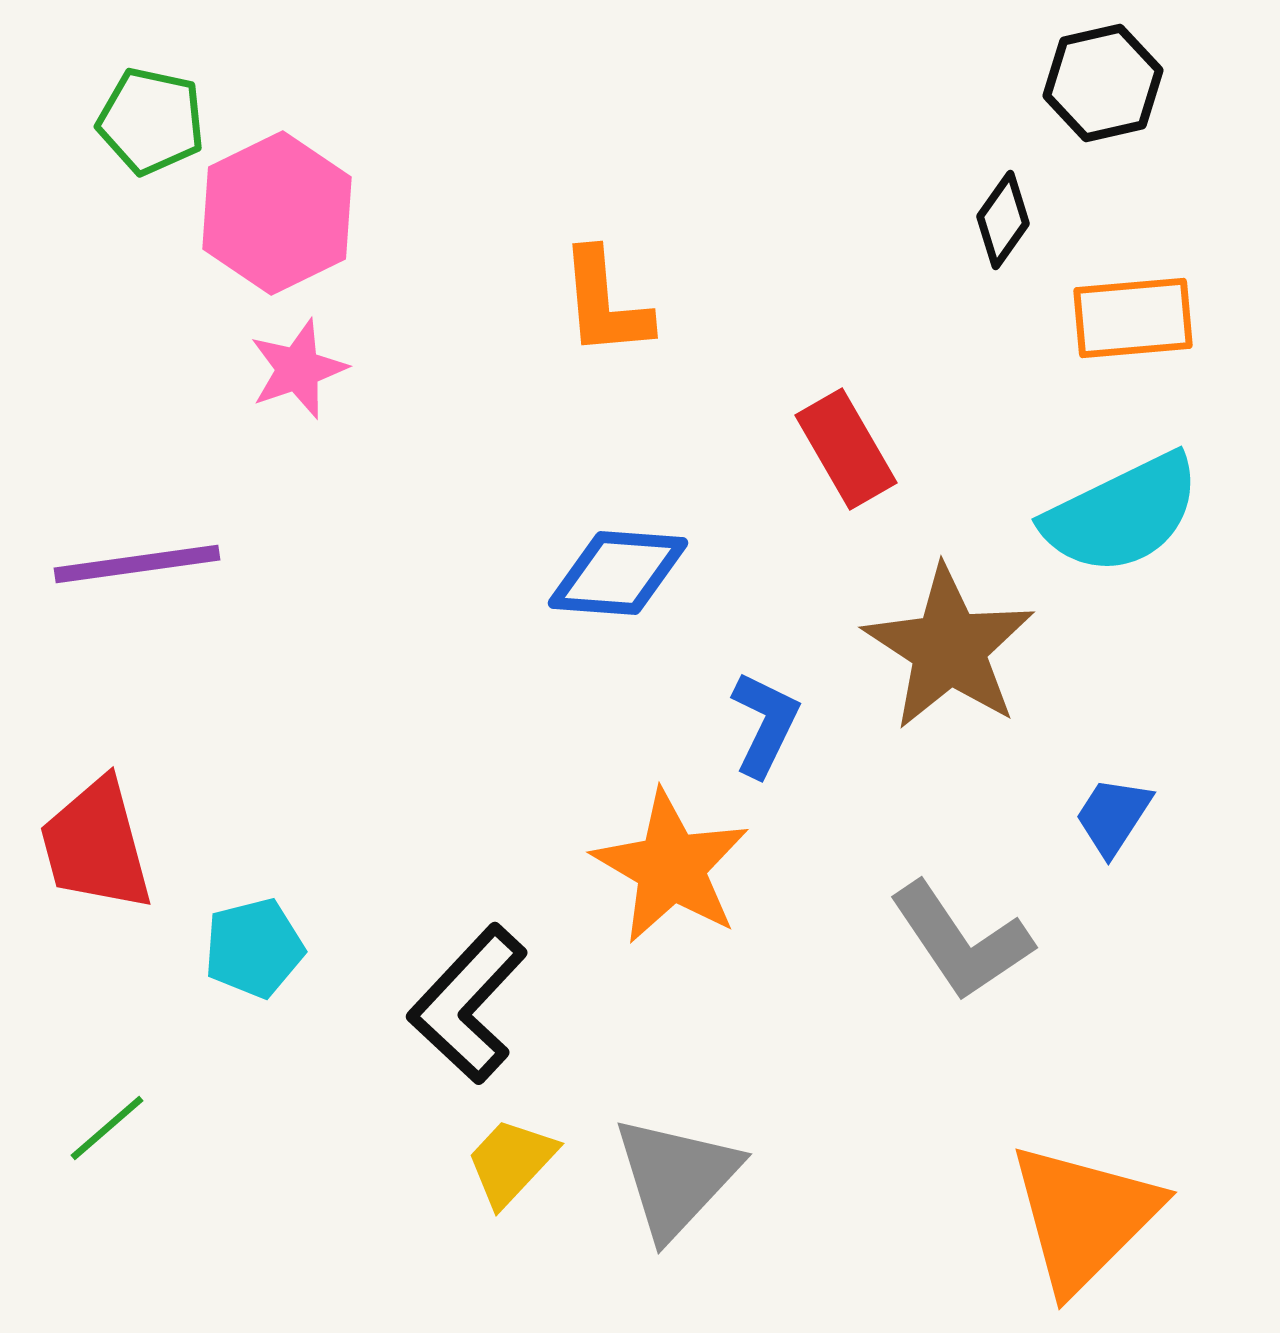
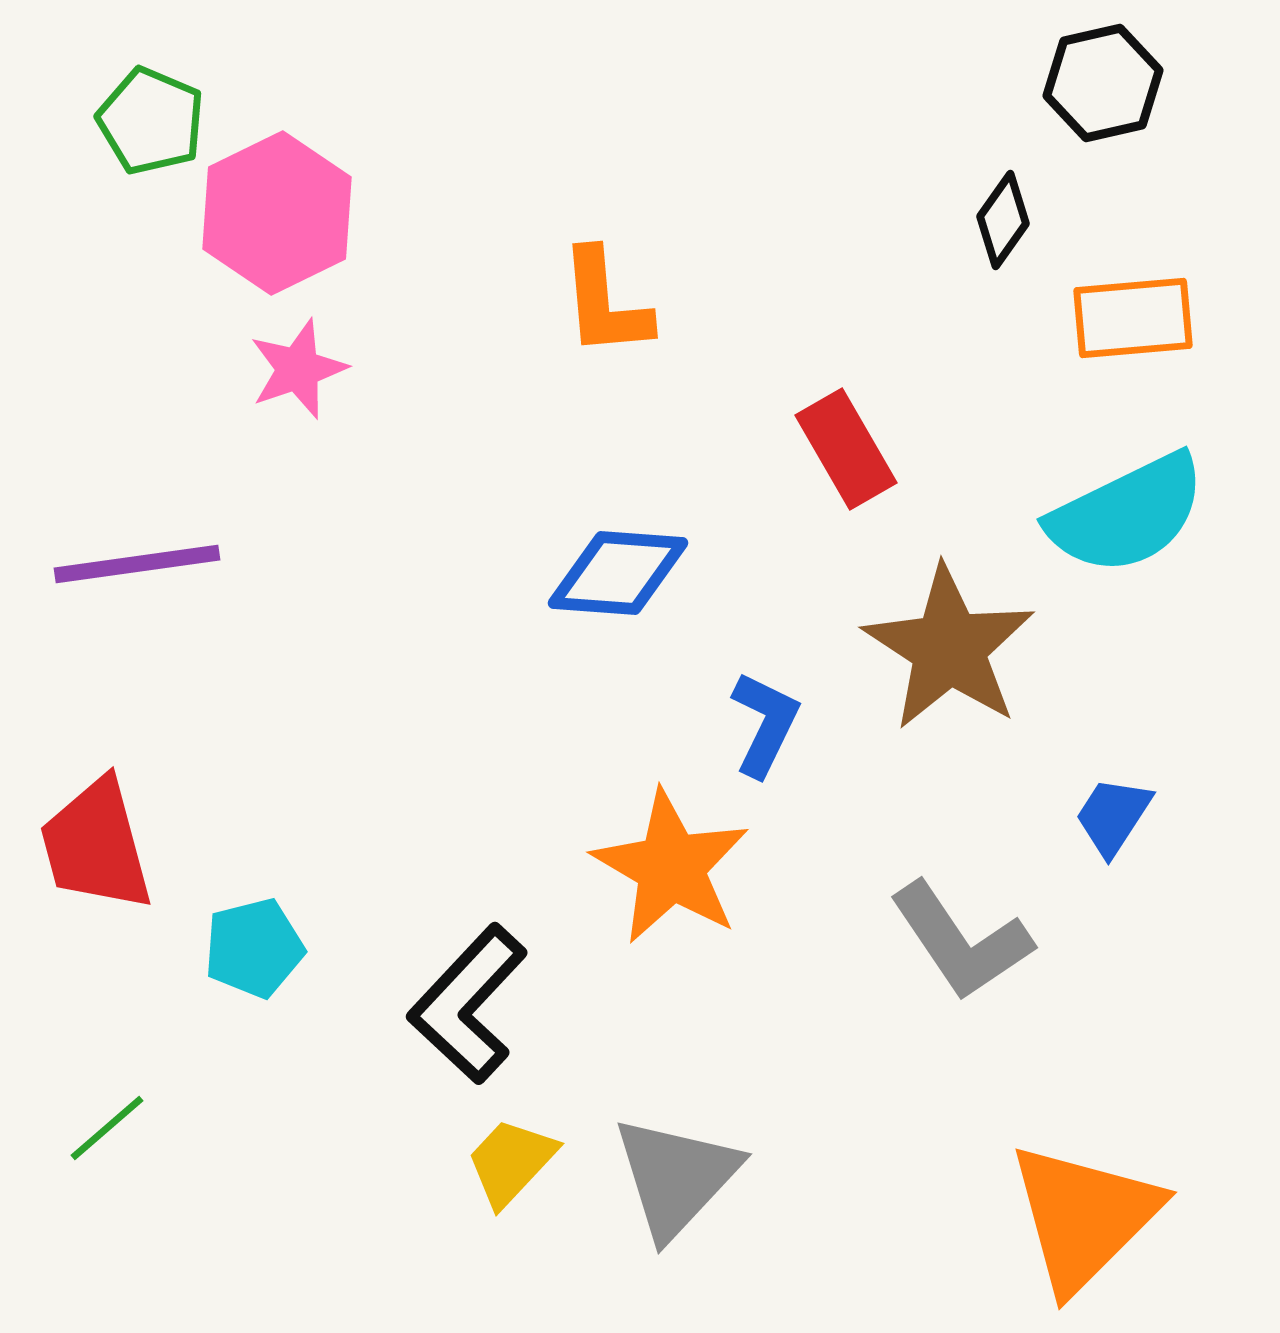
green pentagon: rotated 11 degrees clockwise
cyan semicircle: moved 5 px right
